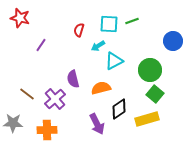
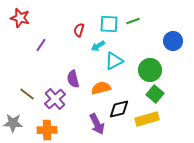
green line: moved 1 px right
black diamond: rotated 20 degrees clockwise
